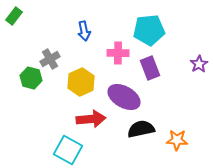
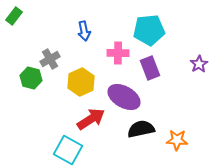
red arrow: rotated 28 degrees counterclockwise
